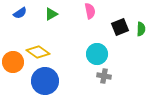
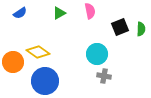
green triangle: moved 8 px right, 1 px up
